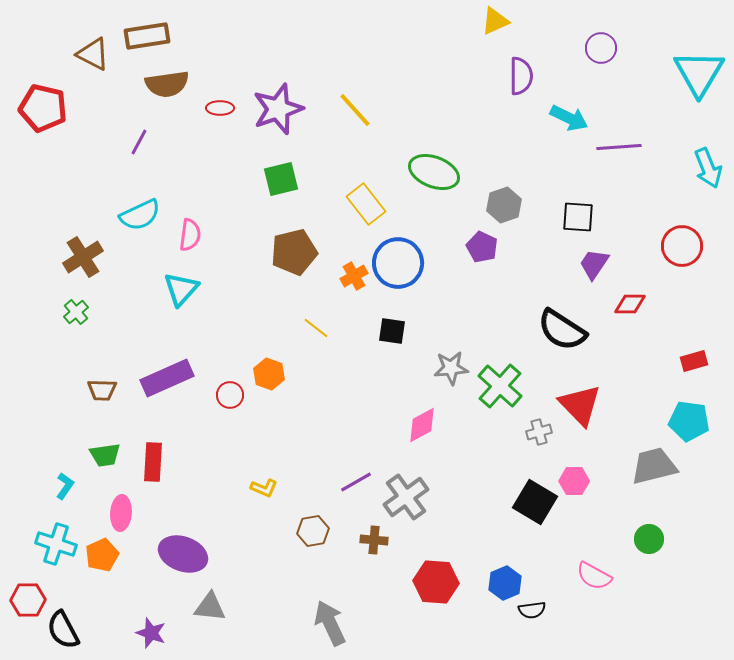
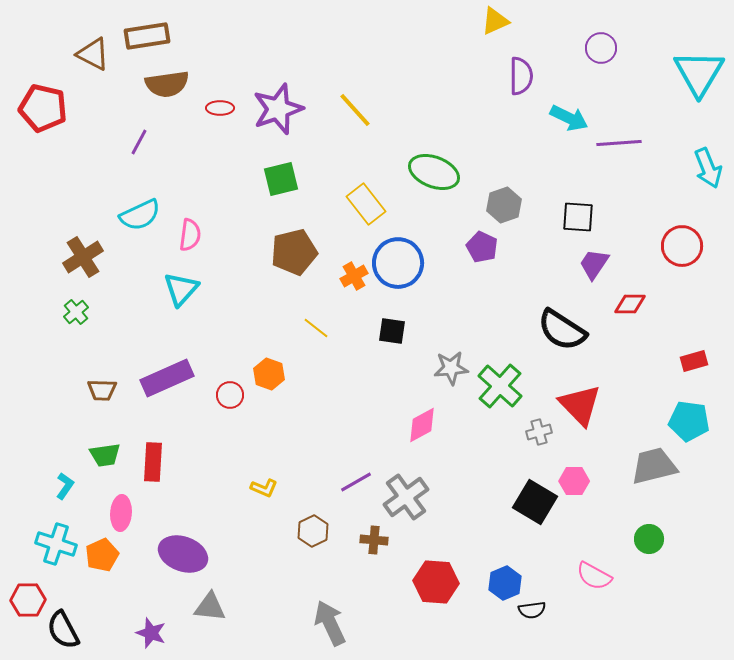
purple line at (619, 147): moved 4 px up
brown hexagon at (313, 531): rotated 16 degrees counterclockwise
